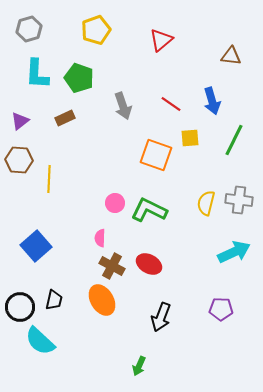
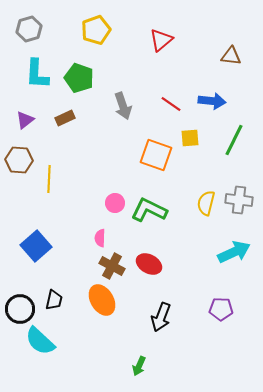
blue arrow: rotated 68 degrees counterclockwise
purple triangle: moved 5 px right, 1 px up
black circle: moved 2 px down
